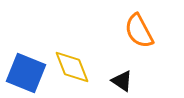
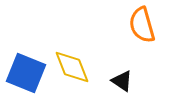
orange semicircle: moved 3 px right, 6 px up; rotated 12 degrees clockwise
